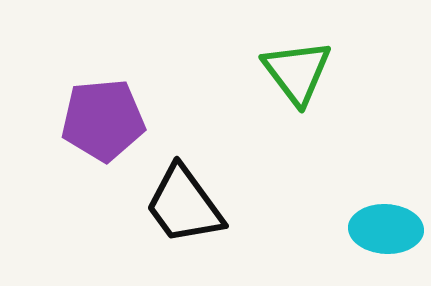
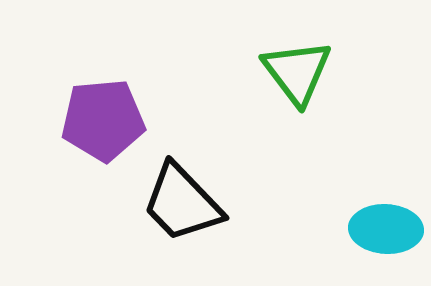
black trapezoid: moved 2 px left, 2 px up; rotated 8 degrees counterclockwise
